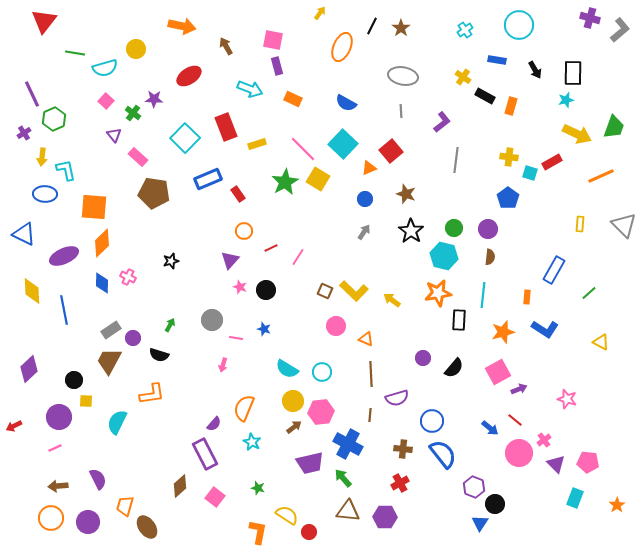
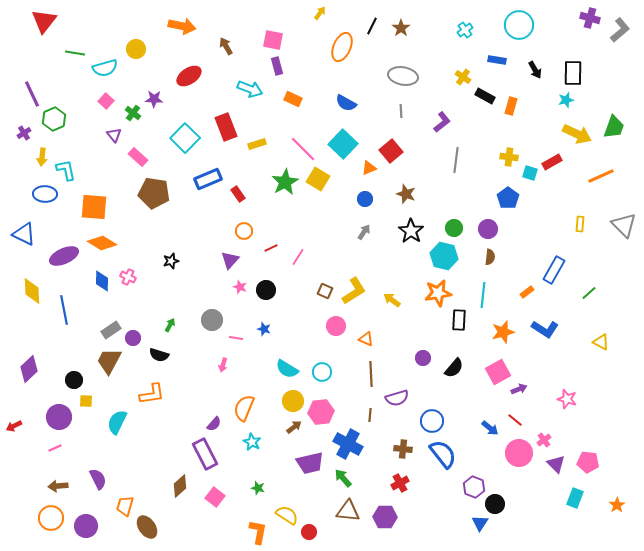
orange diamond at (102, 243): rotated 76 degrees clockwise
blue diamond at (102, 283): moved 2 px up
yellow L-shape at (354, 291): rotated 76 degrees counterclockwise
orange rectangle at (527, 297): moved 5 px up; rotated 48 degrees clockwise
purple circle at (88, 522): moved 2 px left, 4 px down
